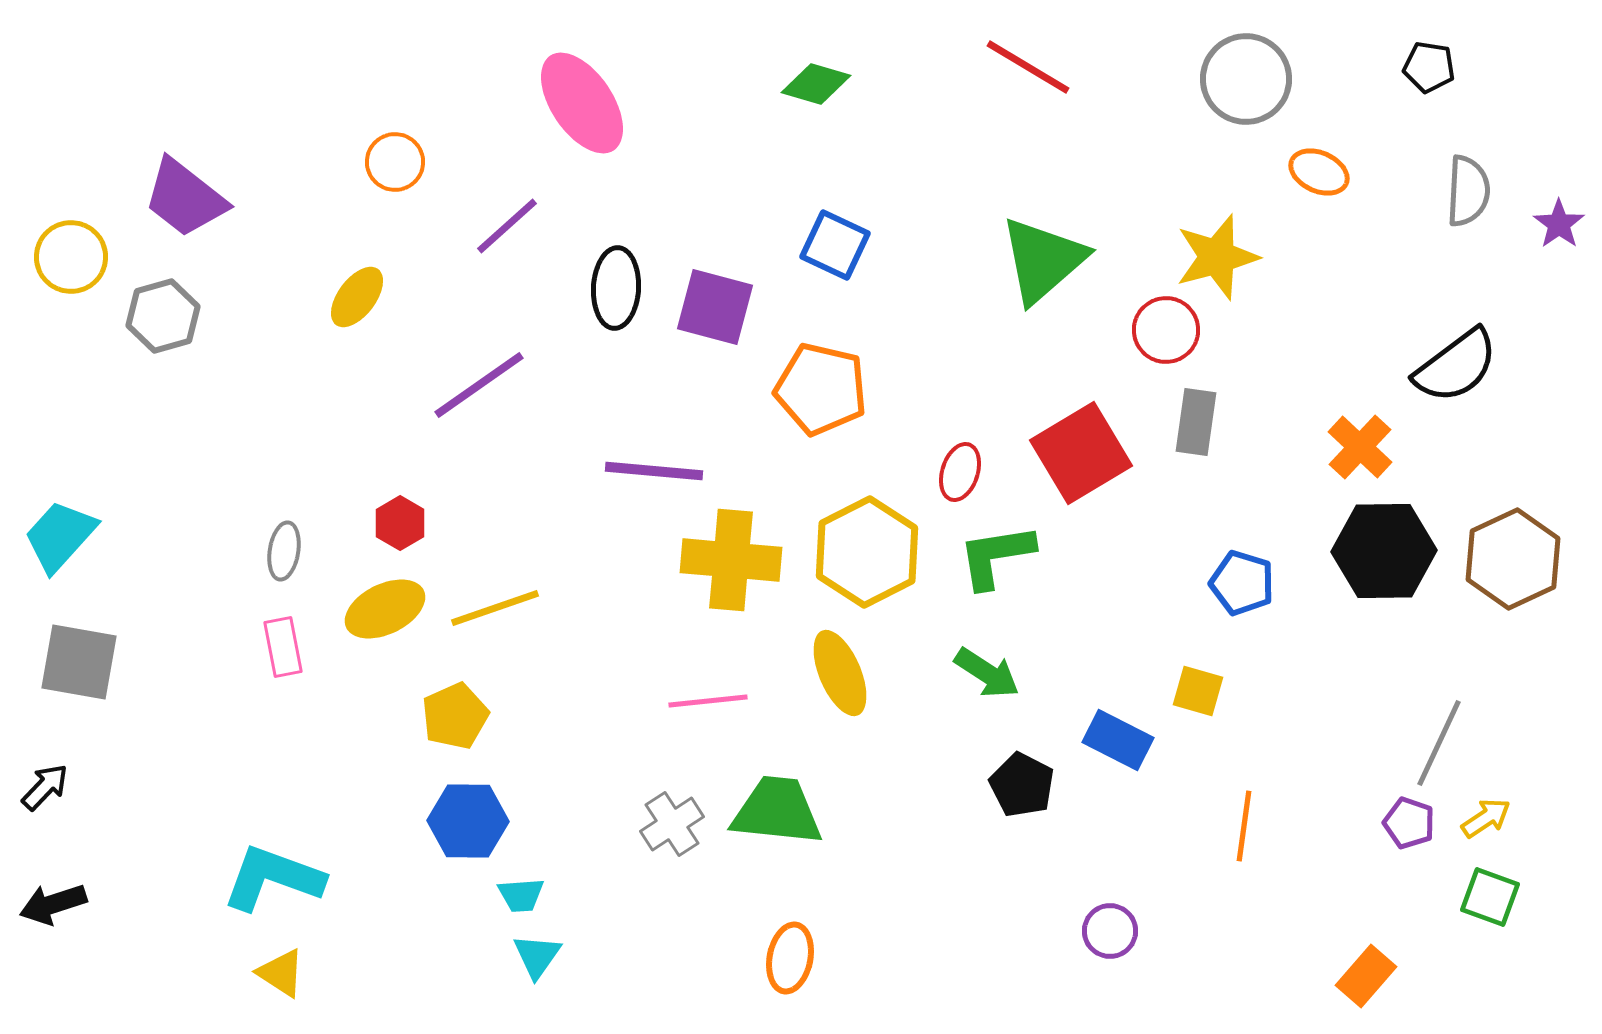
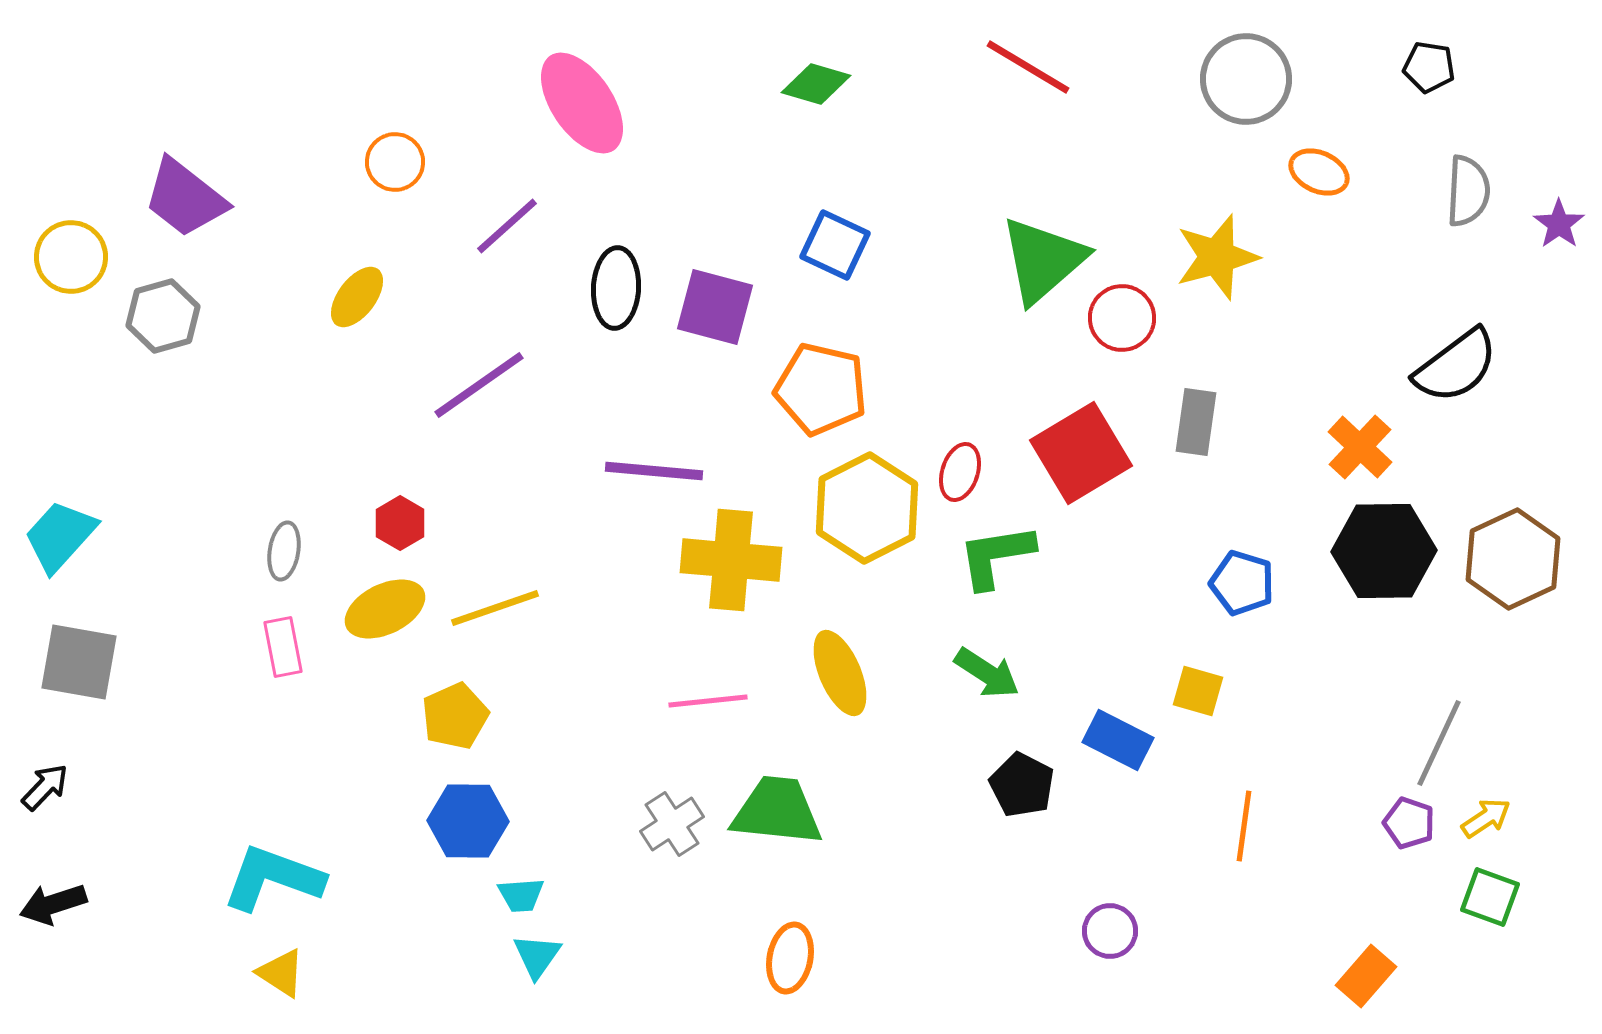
red circle at (1166, 330): moved 44 px left, 12 px up
yellow hexagon at (867, 552): moved 44 px up
